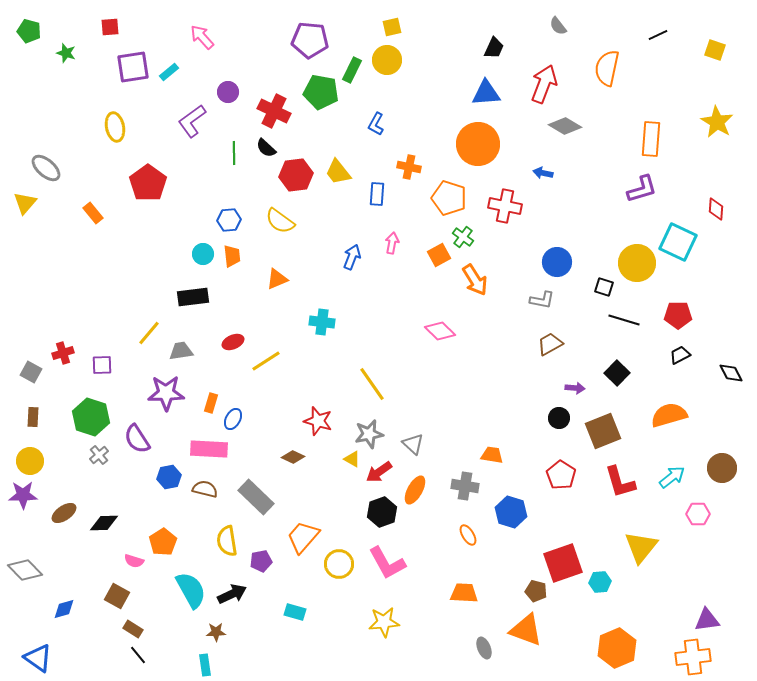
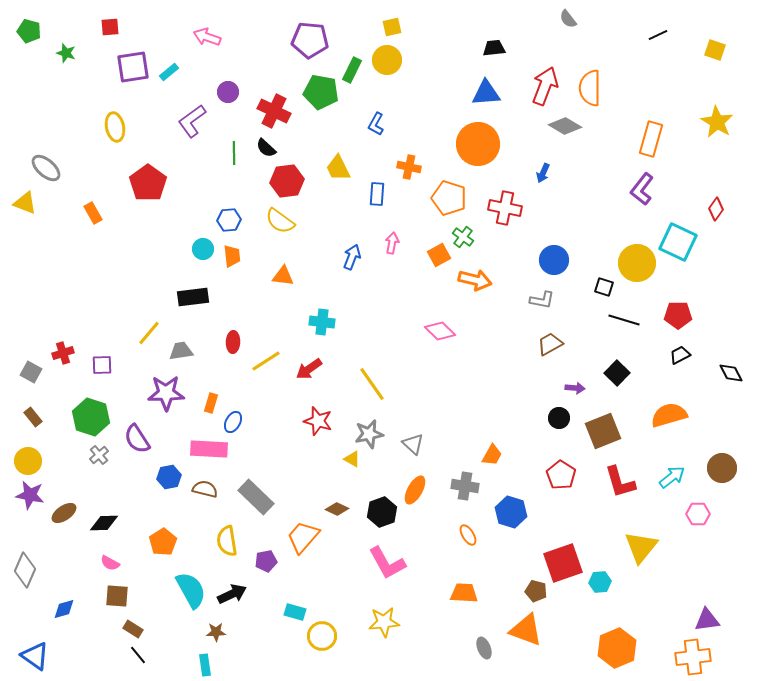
gray semicircle at (558, 26): moved 10 px right, 7 px up
pink arrow at (202, 37): moved 5 px right; rotated 28 degrees counterclockwise
black trapezoid at (494, 48): rotated 120 degrees counterclockwise
orange semicircle at (607, 68): moved 17 px left, 20 px down; rotated 12 degrees counterclockwise
red arrow at (544, 84): moved 1 px right, 2 px down
orange rectangle at (651, 139): rotated 12 degrees clockwise
yellow trapezoid at (338, 172): moved 4 px up; rotated 12 degrees clockwise
blue arrow at (543, 173): rotated 78 degrees counterclockwise
red hexagon at (296, 175): moved 9 px left, 6 px down
purple L-shape at (642, 189): rotated 144 degrees clockwise
yellow triangle at (25, 203): rotated 50 degrees counterclockwise
red cross at (505, 206): moved 2 px down
red diamond at (716, 209): rotated 30 degrees clockwise
orange rectangle at (93, 213): rotated 10 degrees clockwise
cyan circle at (203, 254): moved 5 px up
blue circle at (557, 262): moved 3 px left, 2 px up
orange triangle at (277, 279): moved 6 px right, 3 px up; rotated 30 degrees clockwise
orange arrow at (475, 280): rotated 44 degrees counterclockwise
red ellipse at (233, 342): rotated 65 degrees counterclockwise
brown rectangle at (33, 417): rotated 42 degrees counterclockwise
blue ellipse at (233, 419): moved 3 px down
orange trapezoid at (492, 455): rotated 110 degrees clockwise
brown diamond at (293, 457): moved 44 px right, 52 px down
yellow circle at (30, 461): moved 2 px left
red arrow at (379, 472): moved 70 px left, 103 px up
purple star at (23, 495): moved 7 px right; rotated 12 degrees clockwise
pink semicircle at (134, 561): moved 24 px left, 2 px down; rotated 12 degrees clockwise
purple pentagon at (261, 561): moved 5 px right
yellow circle at (339, 564): moved 17 px left, 72 px down
gray diamond at (25, 570): rotated 68 degrees clockwise
brown square at (117, 596): rotated 25 degrees counterclockwise
blue triangle at (38, 658): moved 3 px left, 2 px up
